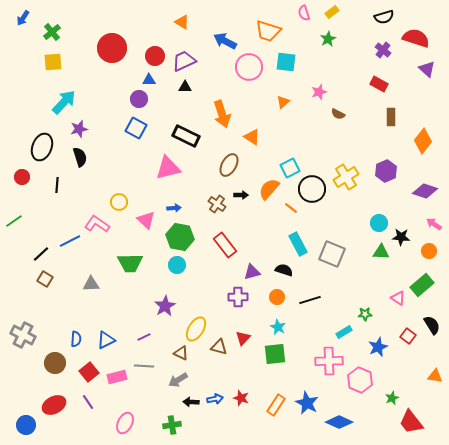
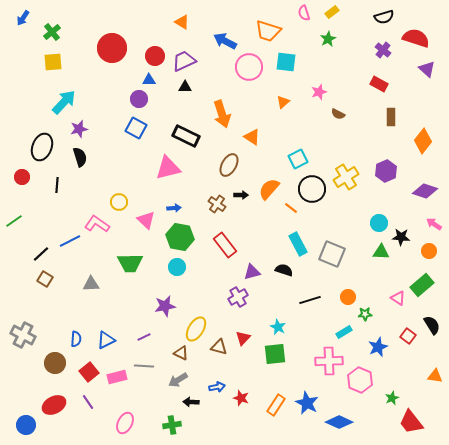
cyan square at (290, 168): moved 8 px right, 9 px up
cyan circle at (177, 265): moved 2 px down
purple cross at (238, 297): rotated 30 degrees counterclockwise
orange circle at (277, 297): moved 71 px right
purple star at (165, 306): rotated 20 degrees clockwise
blue arrow at (215, 399): moved 2 px right, 12 px up
